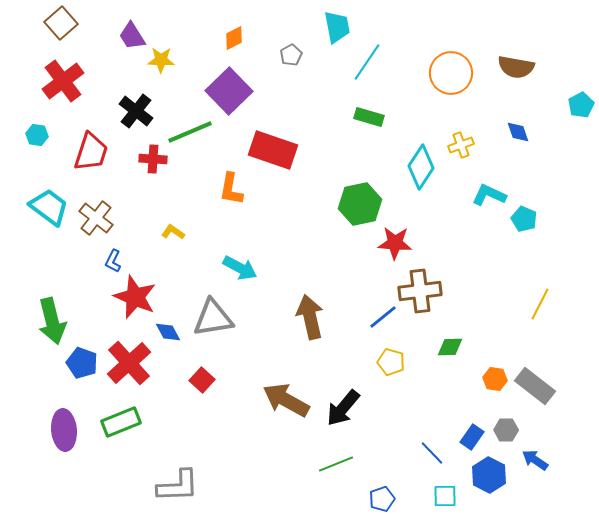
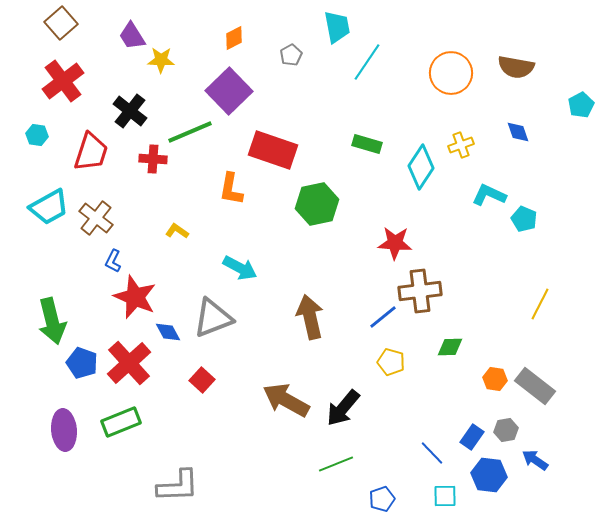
black cross at (136, 111): moved 6 px left
green rectangle at (369, 117): moved 2 px left, 27 px down
green hexagon at (360, 204): moved 43 px left
cyan trapezoid at (49, 207): rotated 114 degrees clockwise
yellow L-shape at (173, 232): moved 4 px right, 1 px up
gray triangle at (213, 318): rotated 12 degrees counterclockwise
gray hexagon at (506, 430): rotated 10 degrees counterclockwise
blue hexagon at (489, 475): rotated 20 degrees counterclockwise
